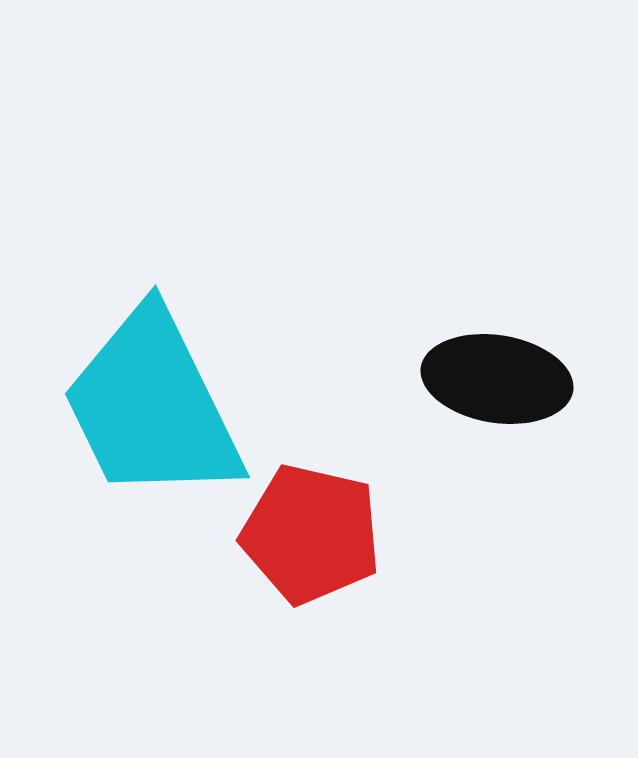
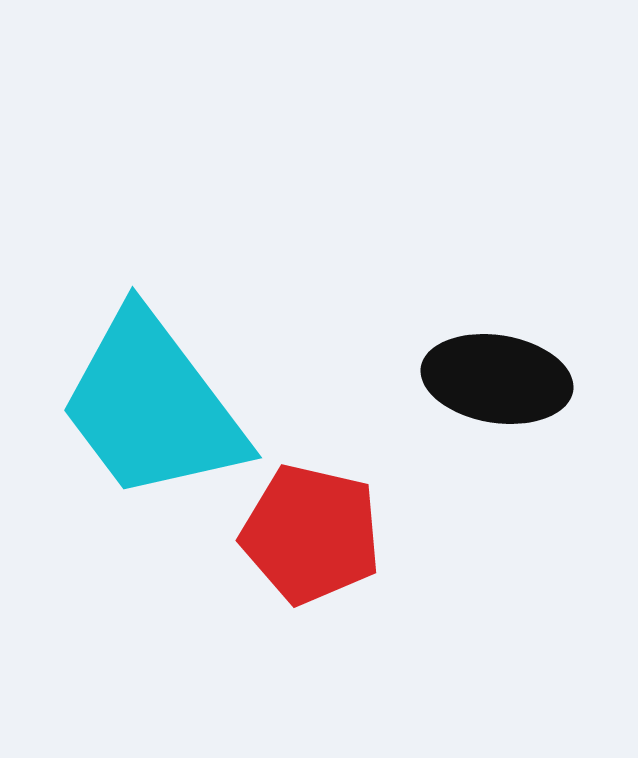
cyan trapezoid: rotated 11 degrees counterclockwise
